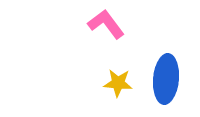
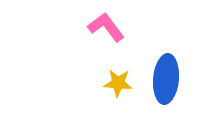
pink L-shape: moved 3 px down
